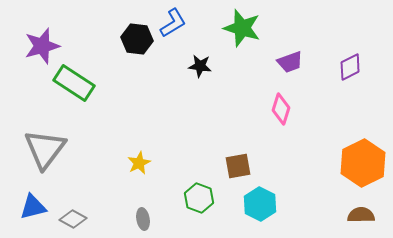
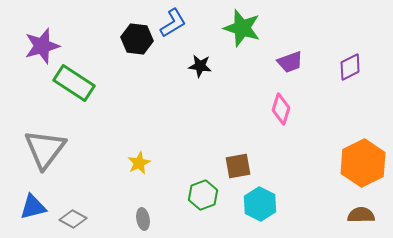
green hexagon: moved 4 px right, 3 px up; rotated 20 degrees clockwise
